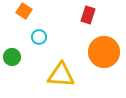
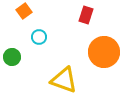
orange square: rotated 21 degrees clockwise
red rectangle: moved 2 px left
yellow triangle: moved 3 px right, 5 px down; rotated 16 degrees clockwise
